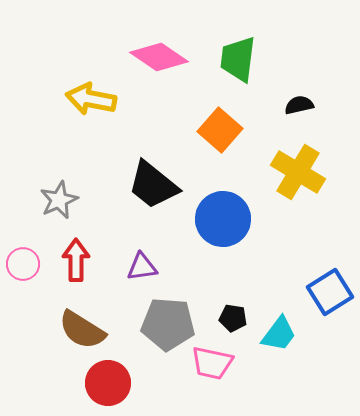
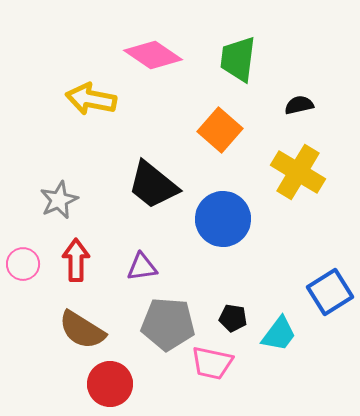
pink diamond: moved 6 px left, 2 px up
red circle: moved 2 px right, 1 px down
